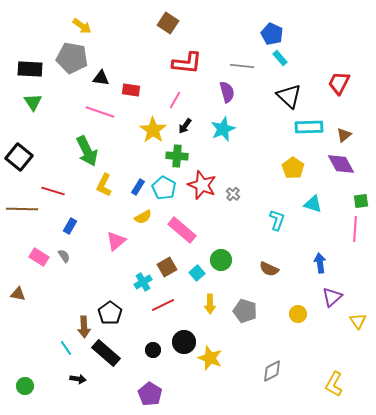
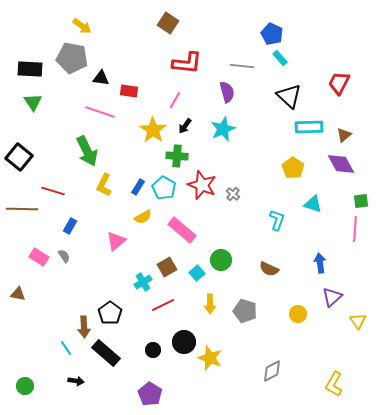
red rectangle at (131, 90): moved 2 px left, 1 px down
black arrow at (78, 379): moved 2 px left, 2 px down
